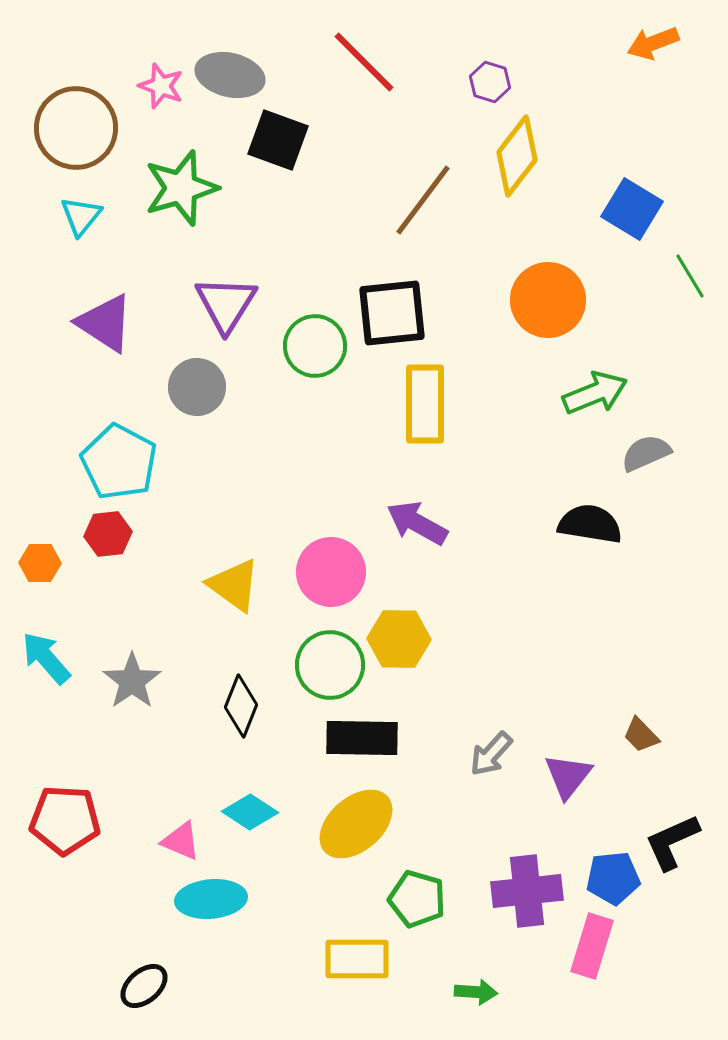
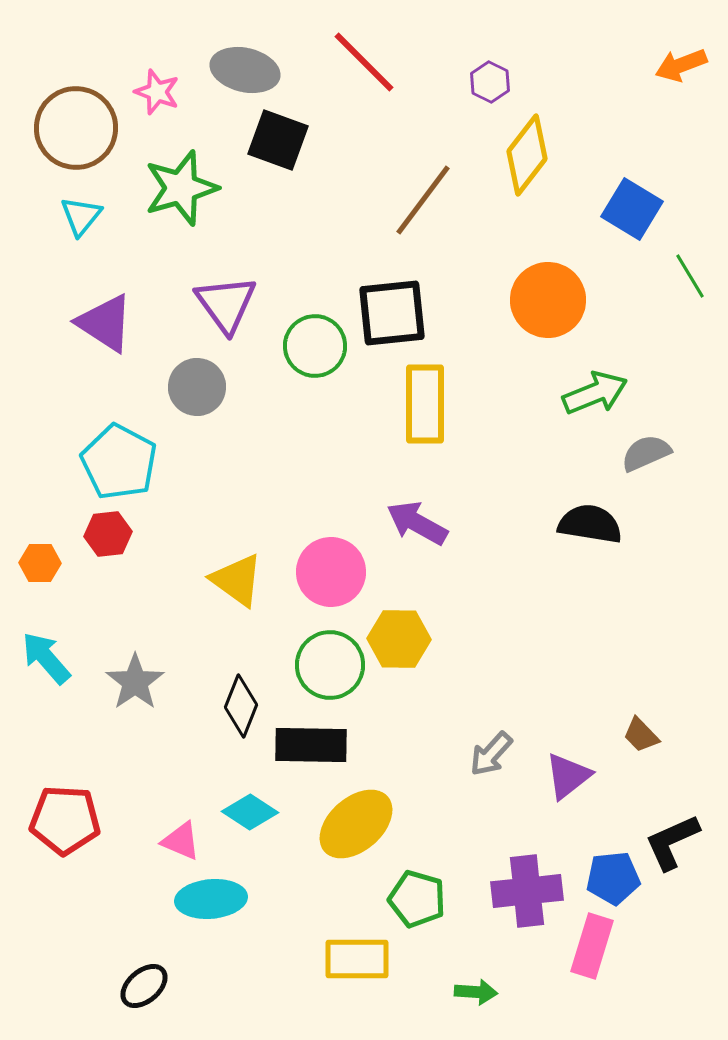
orange arrow at (653, 43): moved 28 px right, 22 px down
gray ellipse at (230, 75): moved 15 px right, 5 px up
purple hexagon at (490, 82): rotated 9 degrees clockwise
pink star at (161, 86): moved 4 px left, 6 px down
yellow diamond at (517, 156): moved 10 px right, 1 px up
purple triangle at (226, 304): rotated 8 degrees counterclockwise
yellow triangle at (234, 585): moved 3 px right, 5 px up
gray star at (132, 681): moved 3 px right, 1 px down
black rectangle at (362, 738): moved 51 px left, 7 px down
purple triangle at (568, 776): rotated 14 degrees clockwise
